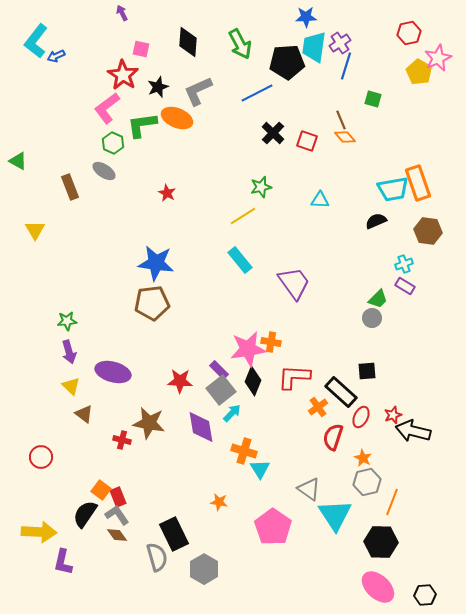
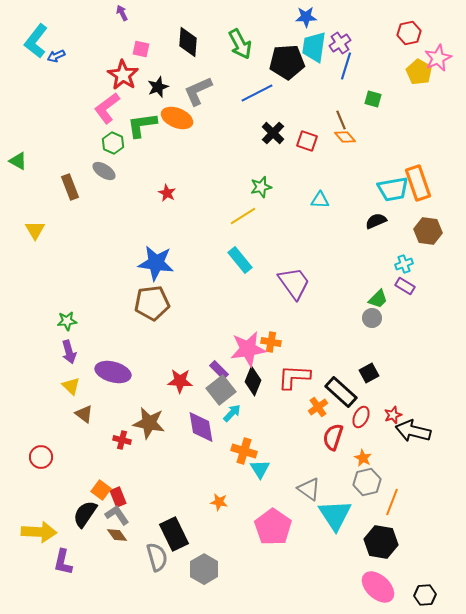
black square at (367, 371): moved 2 px right, 2 px down; rotated 24 degrees counterclockwise
black hexagon at (381, 542): rotated 8 degrees clockwise
